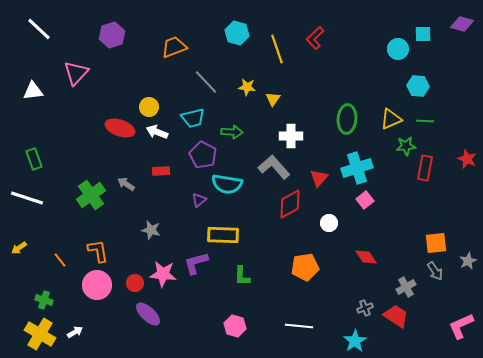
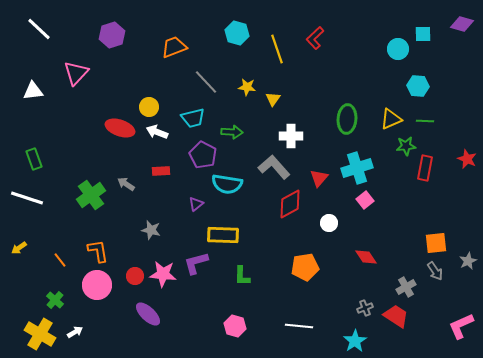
purple triangle at (199, 200): moved 3 px left, 4 px down
red circle at (135, 283): moved 7 px up
green cross at (44, 300): moved 11 px right; rotated 24 degrees clockwise
